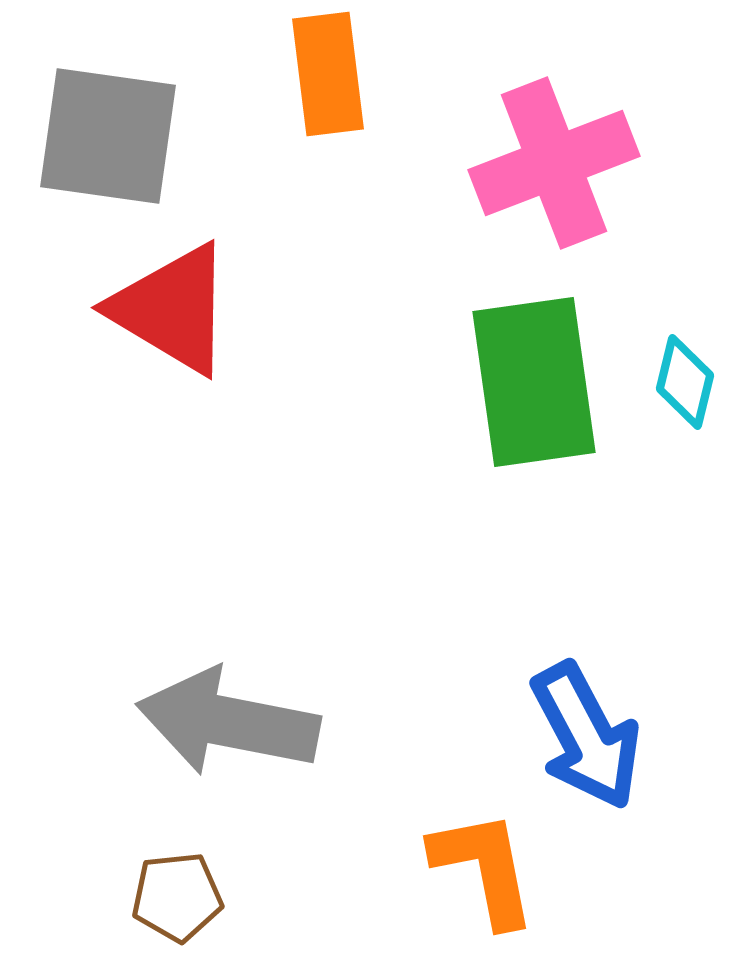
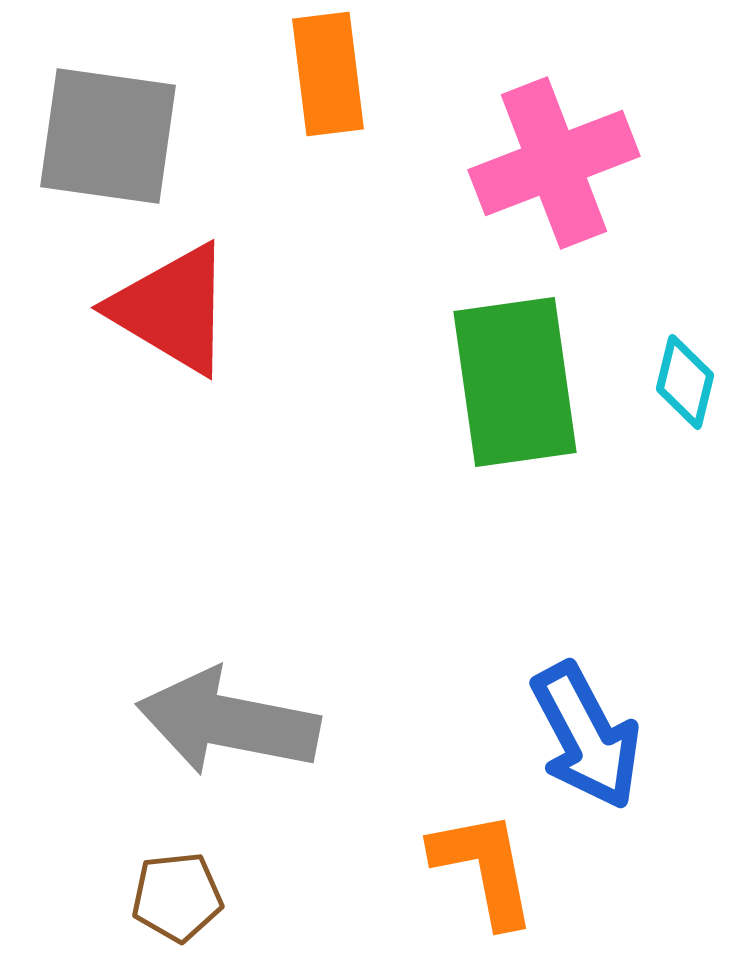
green rectangle: moved 19 px left
